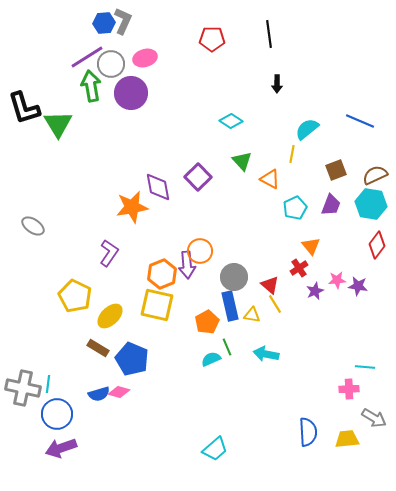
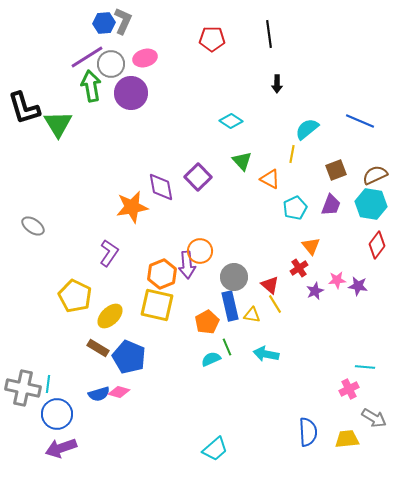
purple diamond at (158, 187): moved 3 px right
blue pentagon at (132, 359): moved 3 px left, 2 px up
pink cross at (349, 389): rotated 24 degrees counterclockwise
